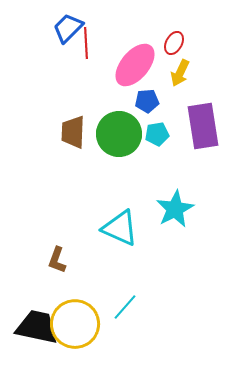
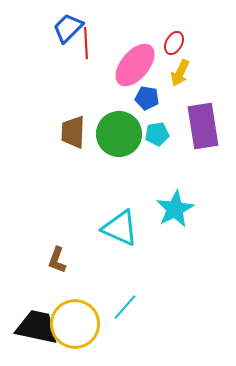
blue pentagon: moved 3 px up; rotated 15 degrees clockwise
